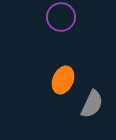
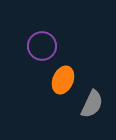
purple circle: moved 19 px left, 29 px down
